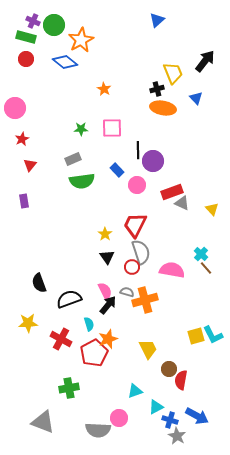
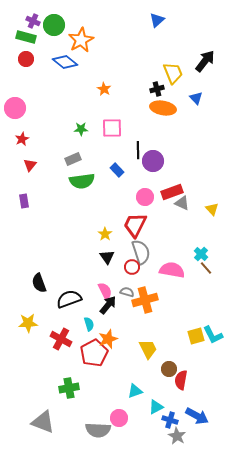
pink circle at (137, 185): moved 8 px right, 12 px down
